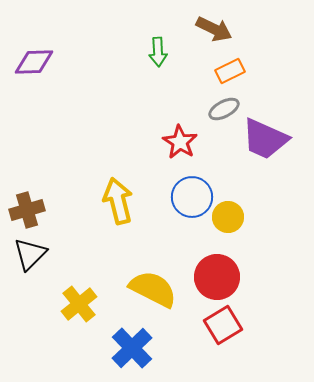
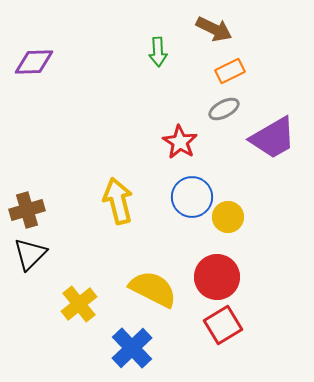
purple trapezoid: moved 8 px right, 1 px up; rotated 54 degrees counterclockwise
